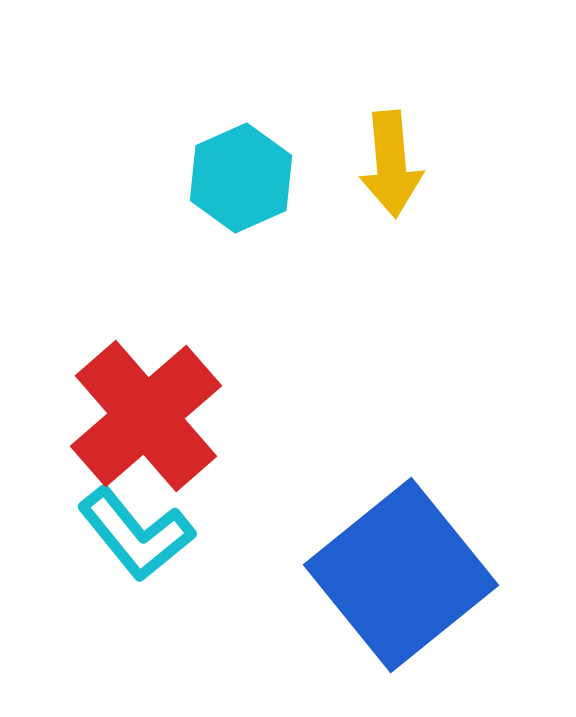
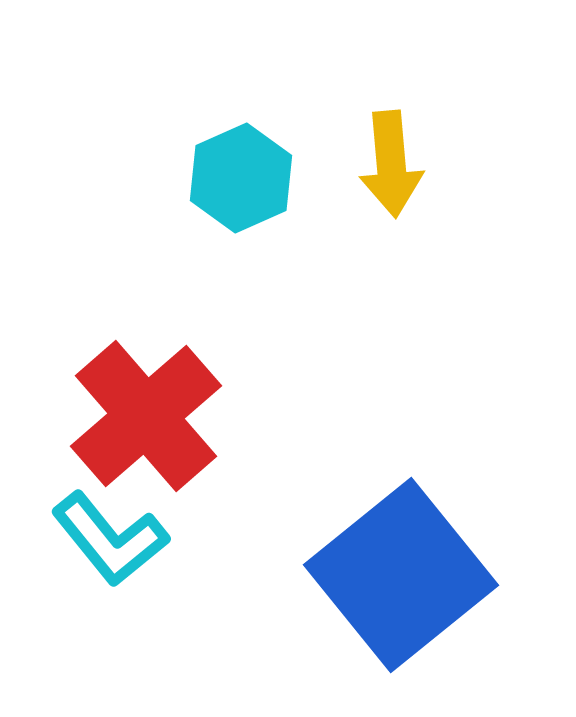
cyan L-shape: moved 26 px left, 5 px down
